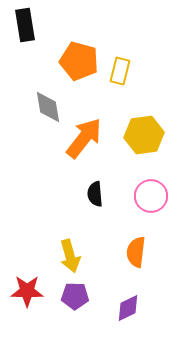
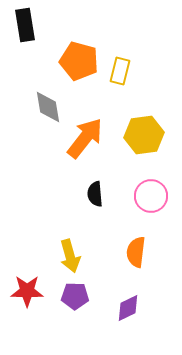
orange arrow: moved 1 px right
